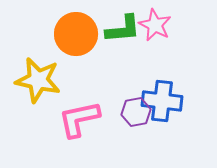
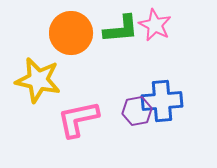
green L-shape: moved 2 px left
orange circle: moved 5 px left, 1 px up
blue cross: rotated 12 degrees counterclockwise
purple hexagon: moved 1 px right, 1 px up
pink L-shape: moved 1 px left
